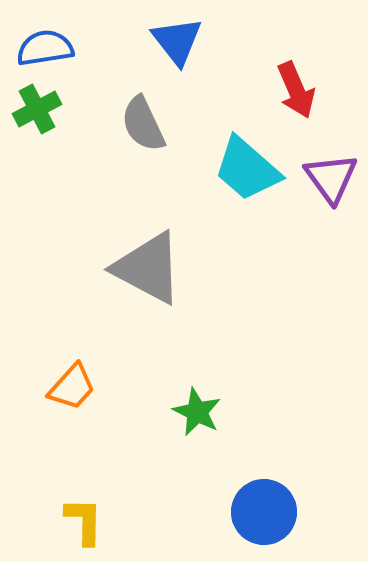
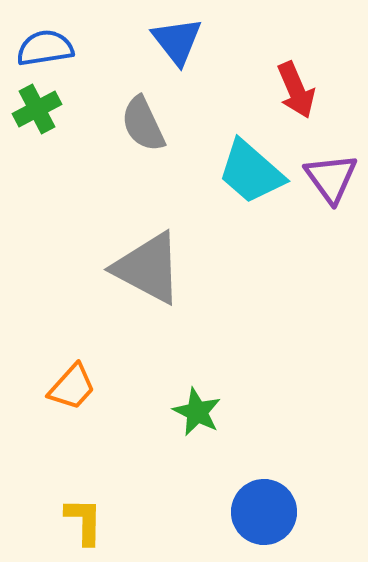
cyan trapezoid: moved 4 px right, 3 px down
